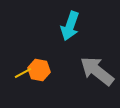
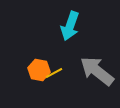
yellow line: moved 31 px right
